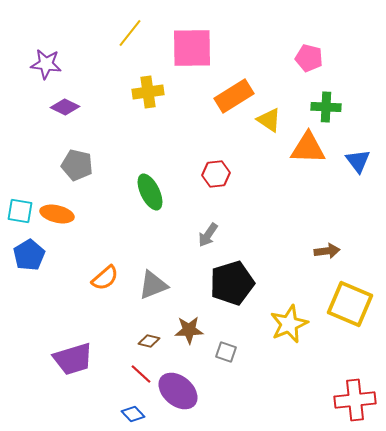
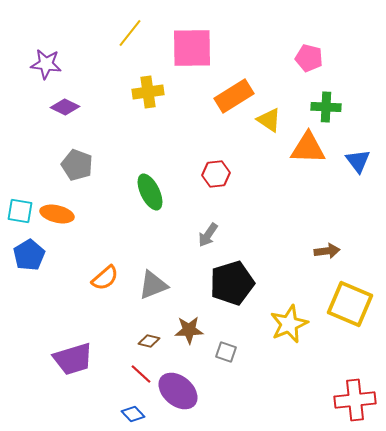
gray pentagon: rotated 8 degrees clockwise
